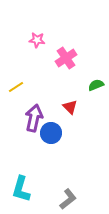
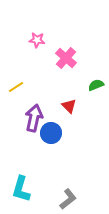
pink cross: rotated 15 degrees counterclockwise
red triangle: moved 1 px left, 1 px up
